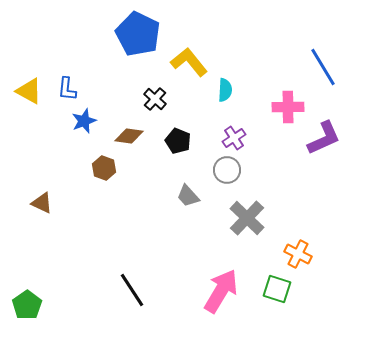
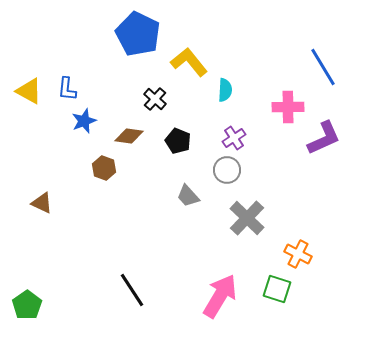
pink arrow: moved 1 px left, 5 px down
